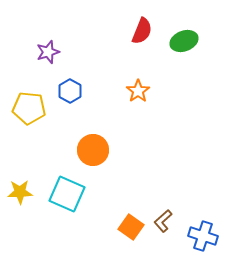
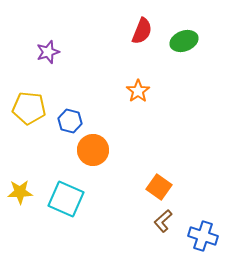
blue hexagon: moved 30 px down; rotated 15 degrees counterclockwise
cyan square: moved 1 px left, 5 px down
orange square: moved 28 px right, 40 px up
